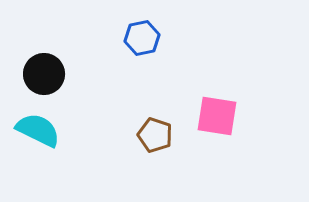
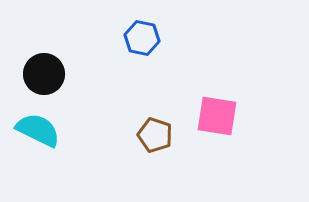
blue hexagon: rotated 24 degrees clockwise
